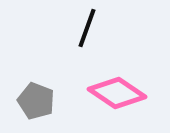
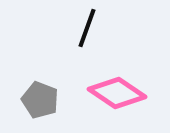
gray pentagon: moved 4 px right, 1 px up
